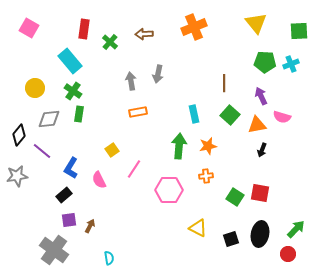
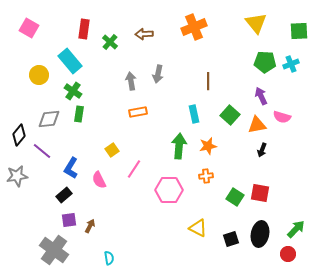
brown line at (224, 83): moved 16 px left, 2 px up
yellow circle at (35, 88): moved 4 px right, 13 px up
